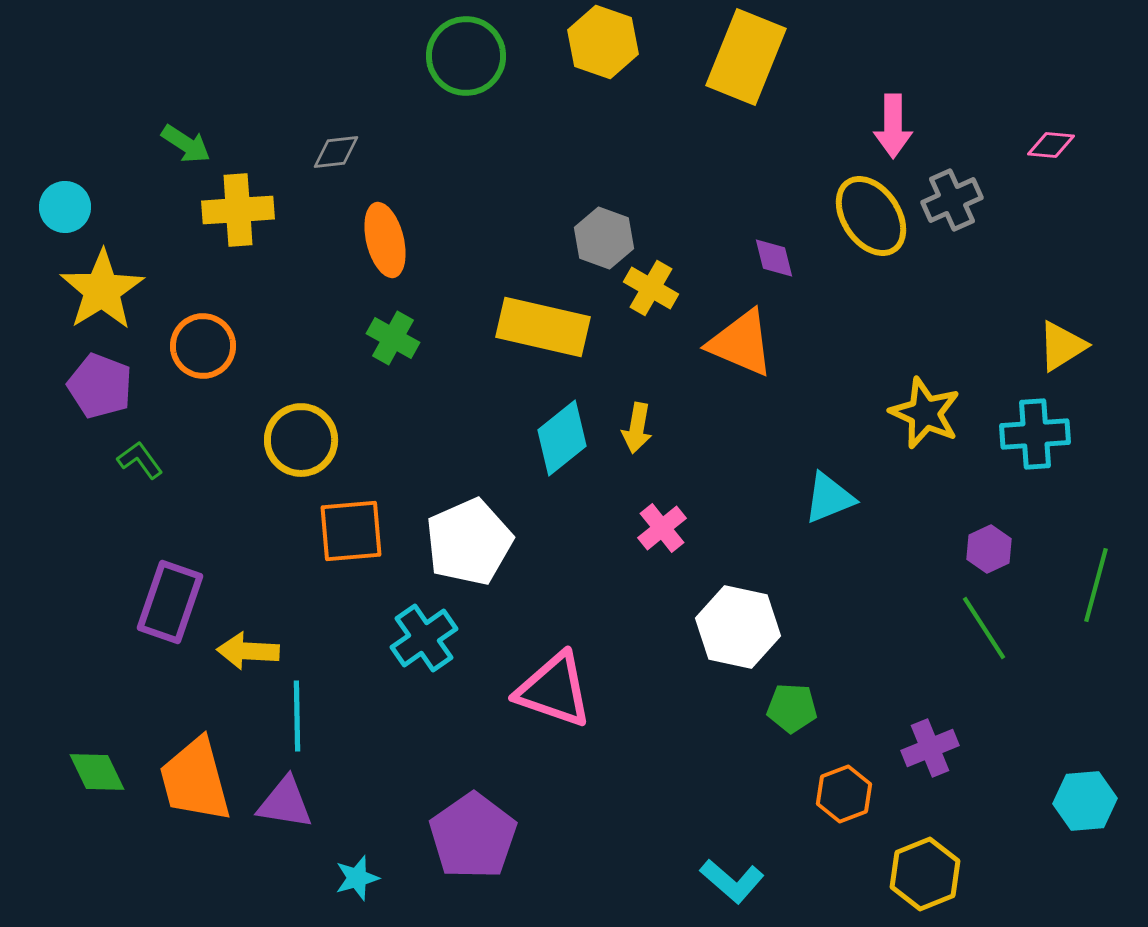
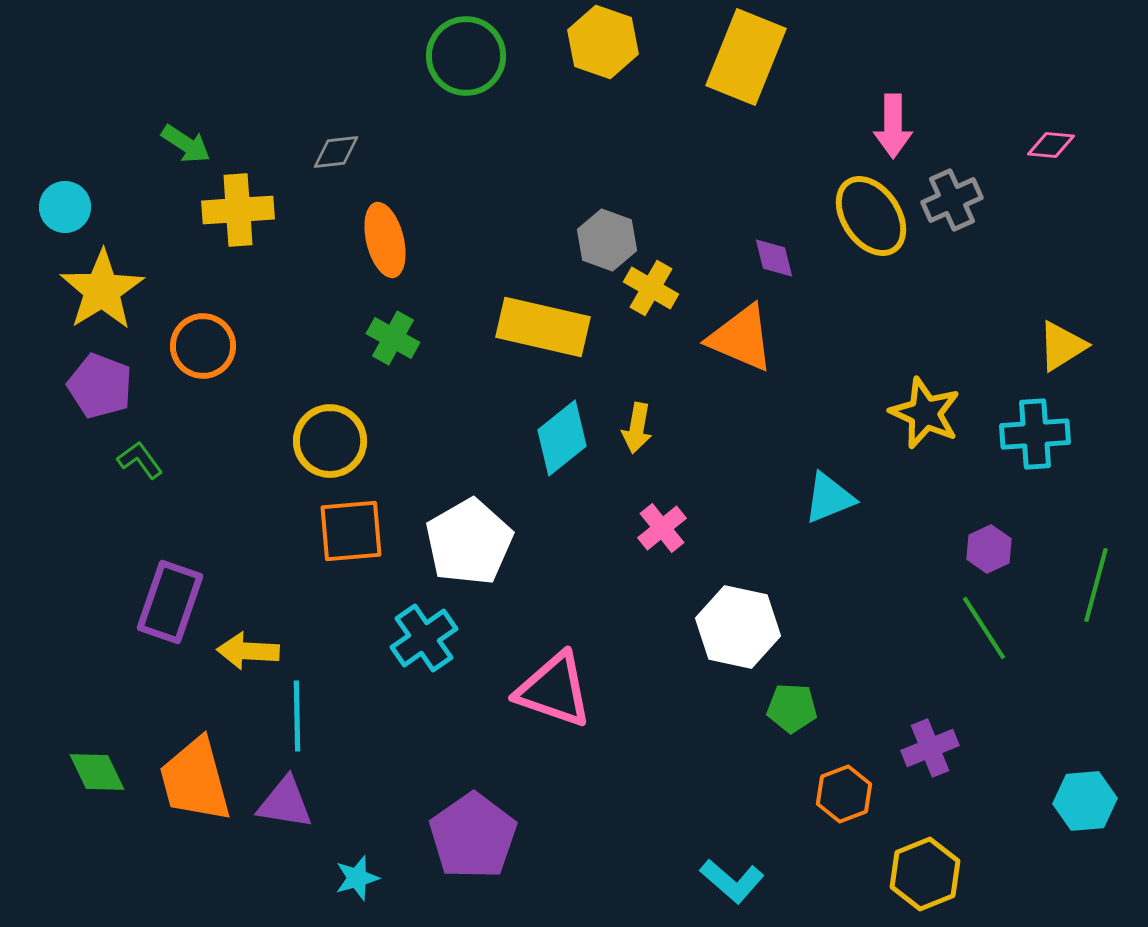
gray hexagon at (604, 238): moved 3 px right, 2 px down
orange triangle at (741, 343): moved 5 px up
yellow circle at (301, 440): moved 29 px right, 1 px down
white pentagon at (469, 542): rotated 6 degrees counterclockwise
